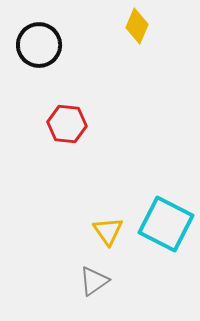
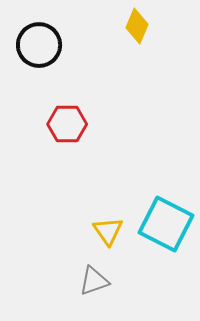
red hexagon: rotated 6 degrees counterclockwise
gray triangle: rotated 16 degrees clockwise
